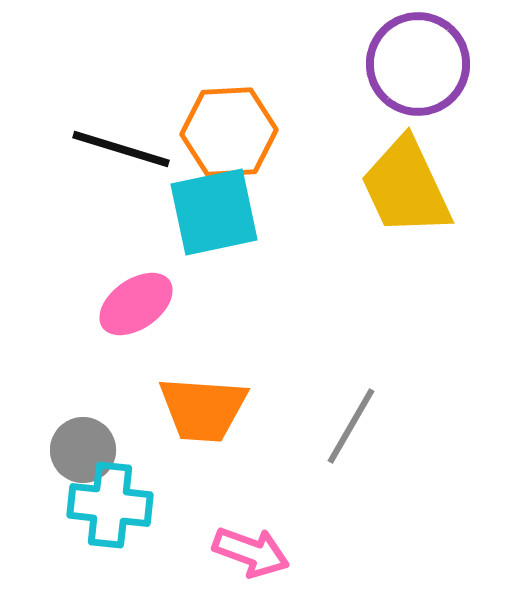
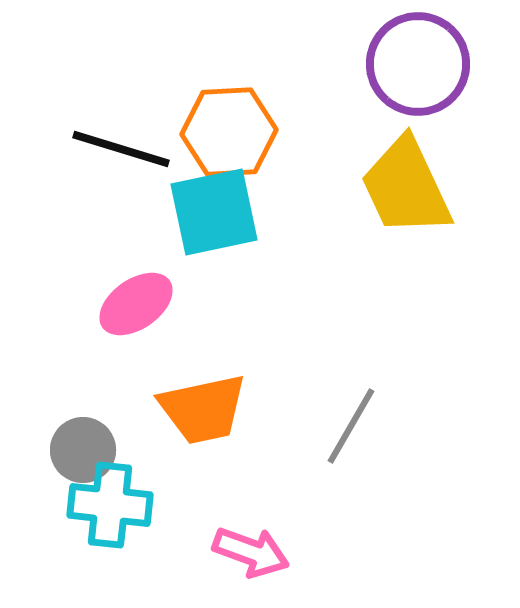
orange trapezoid: rotated 16 degrees counterclockwise
